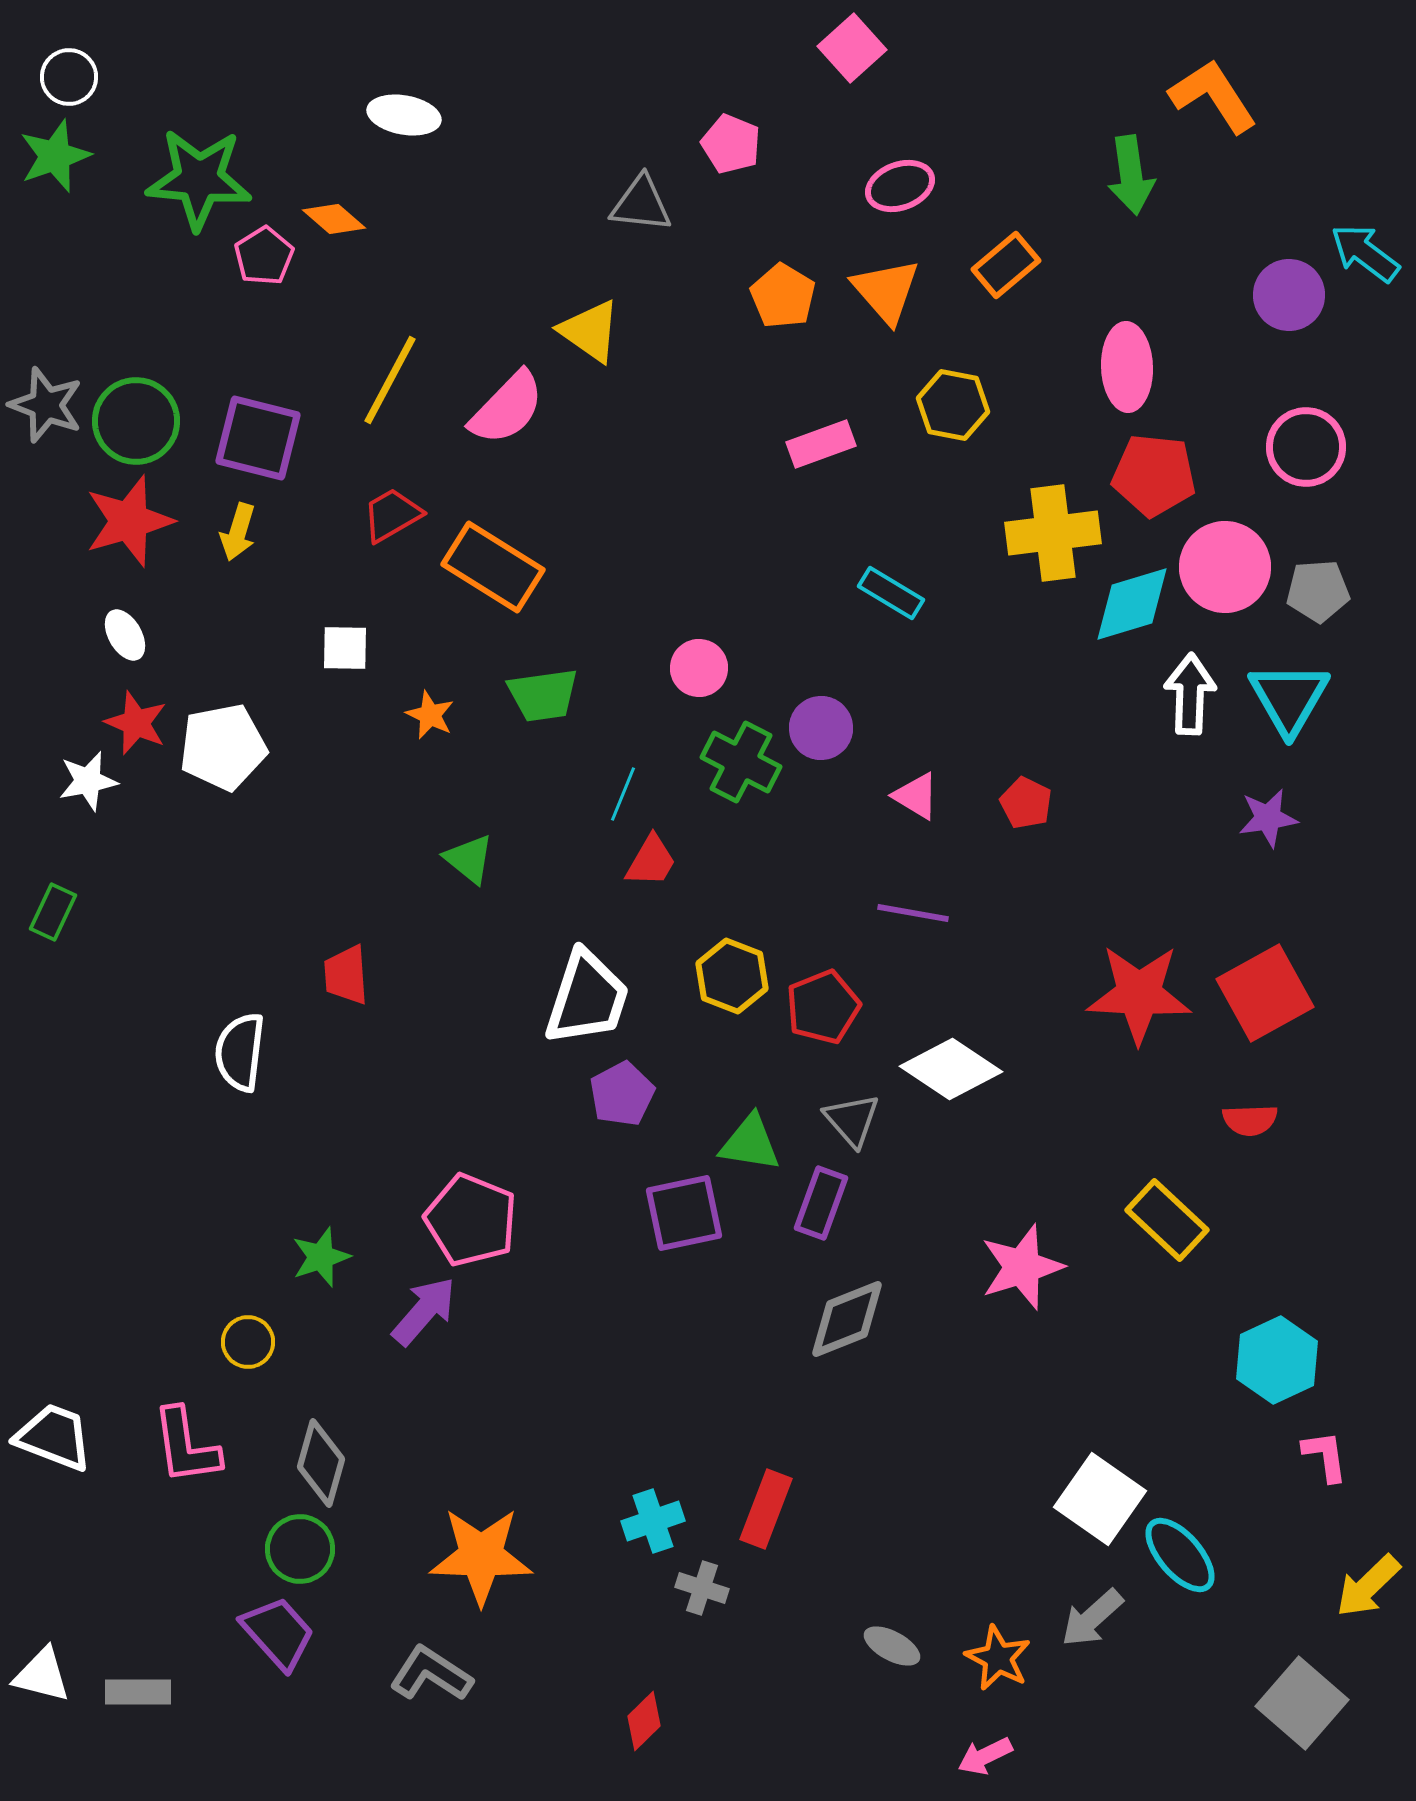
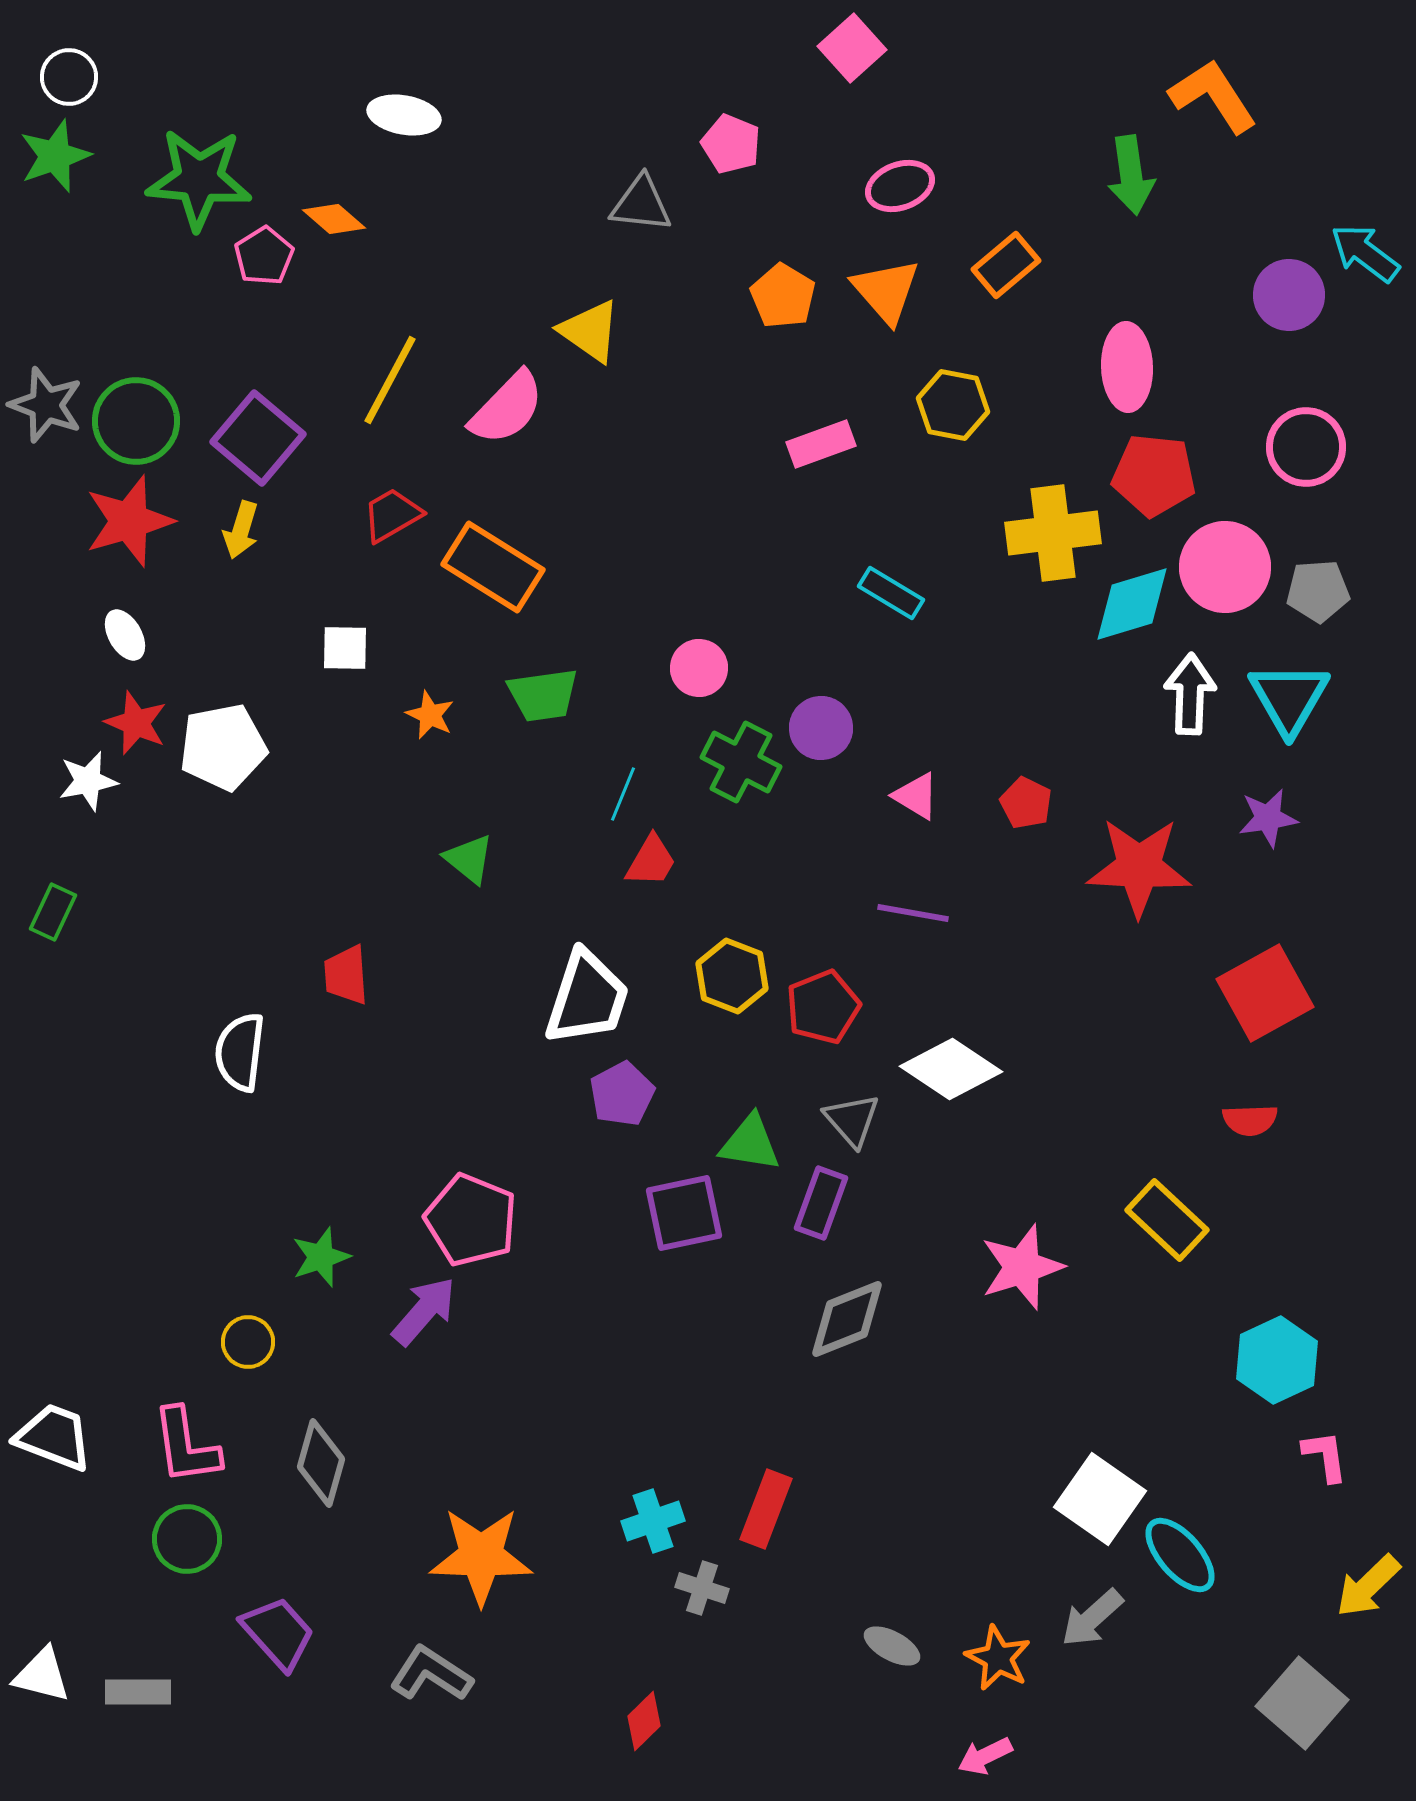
purple square at (258, 438): rotated 26 degrees clockwise
yellow arrow at (238, 532): moved 3 px right, 2 px up
red star at (1139, 994): moved 127 px up
green circle at (300, 1549): moved 113 px left, 10 px up
